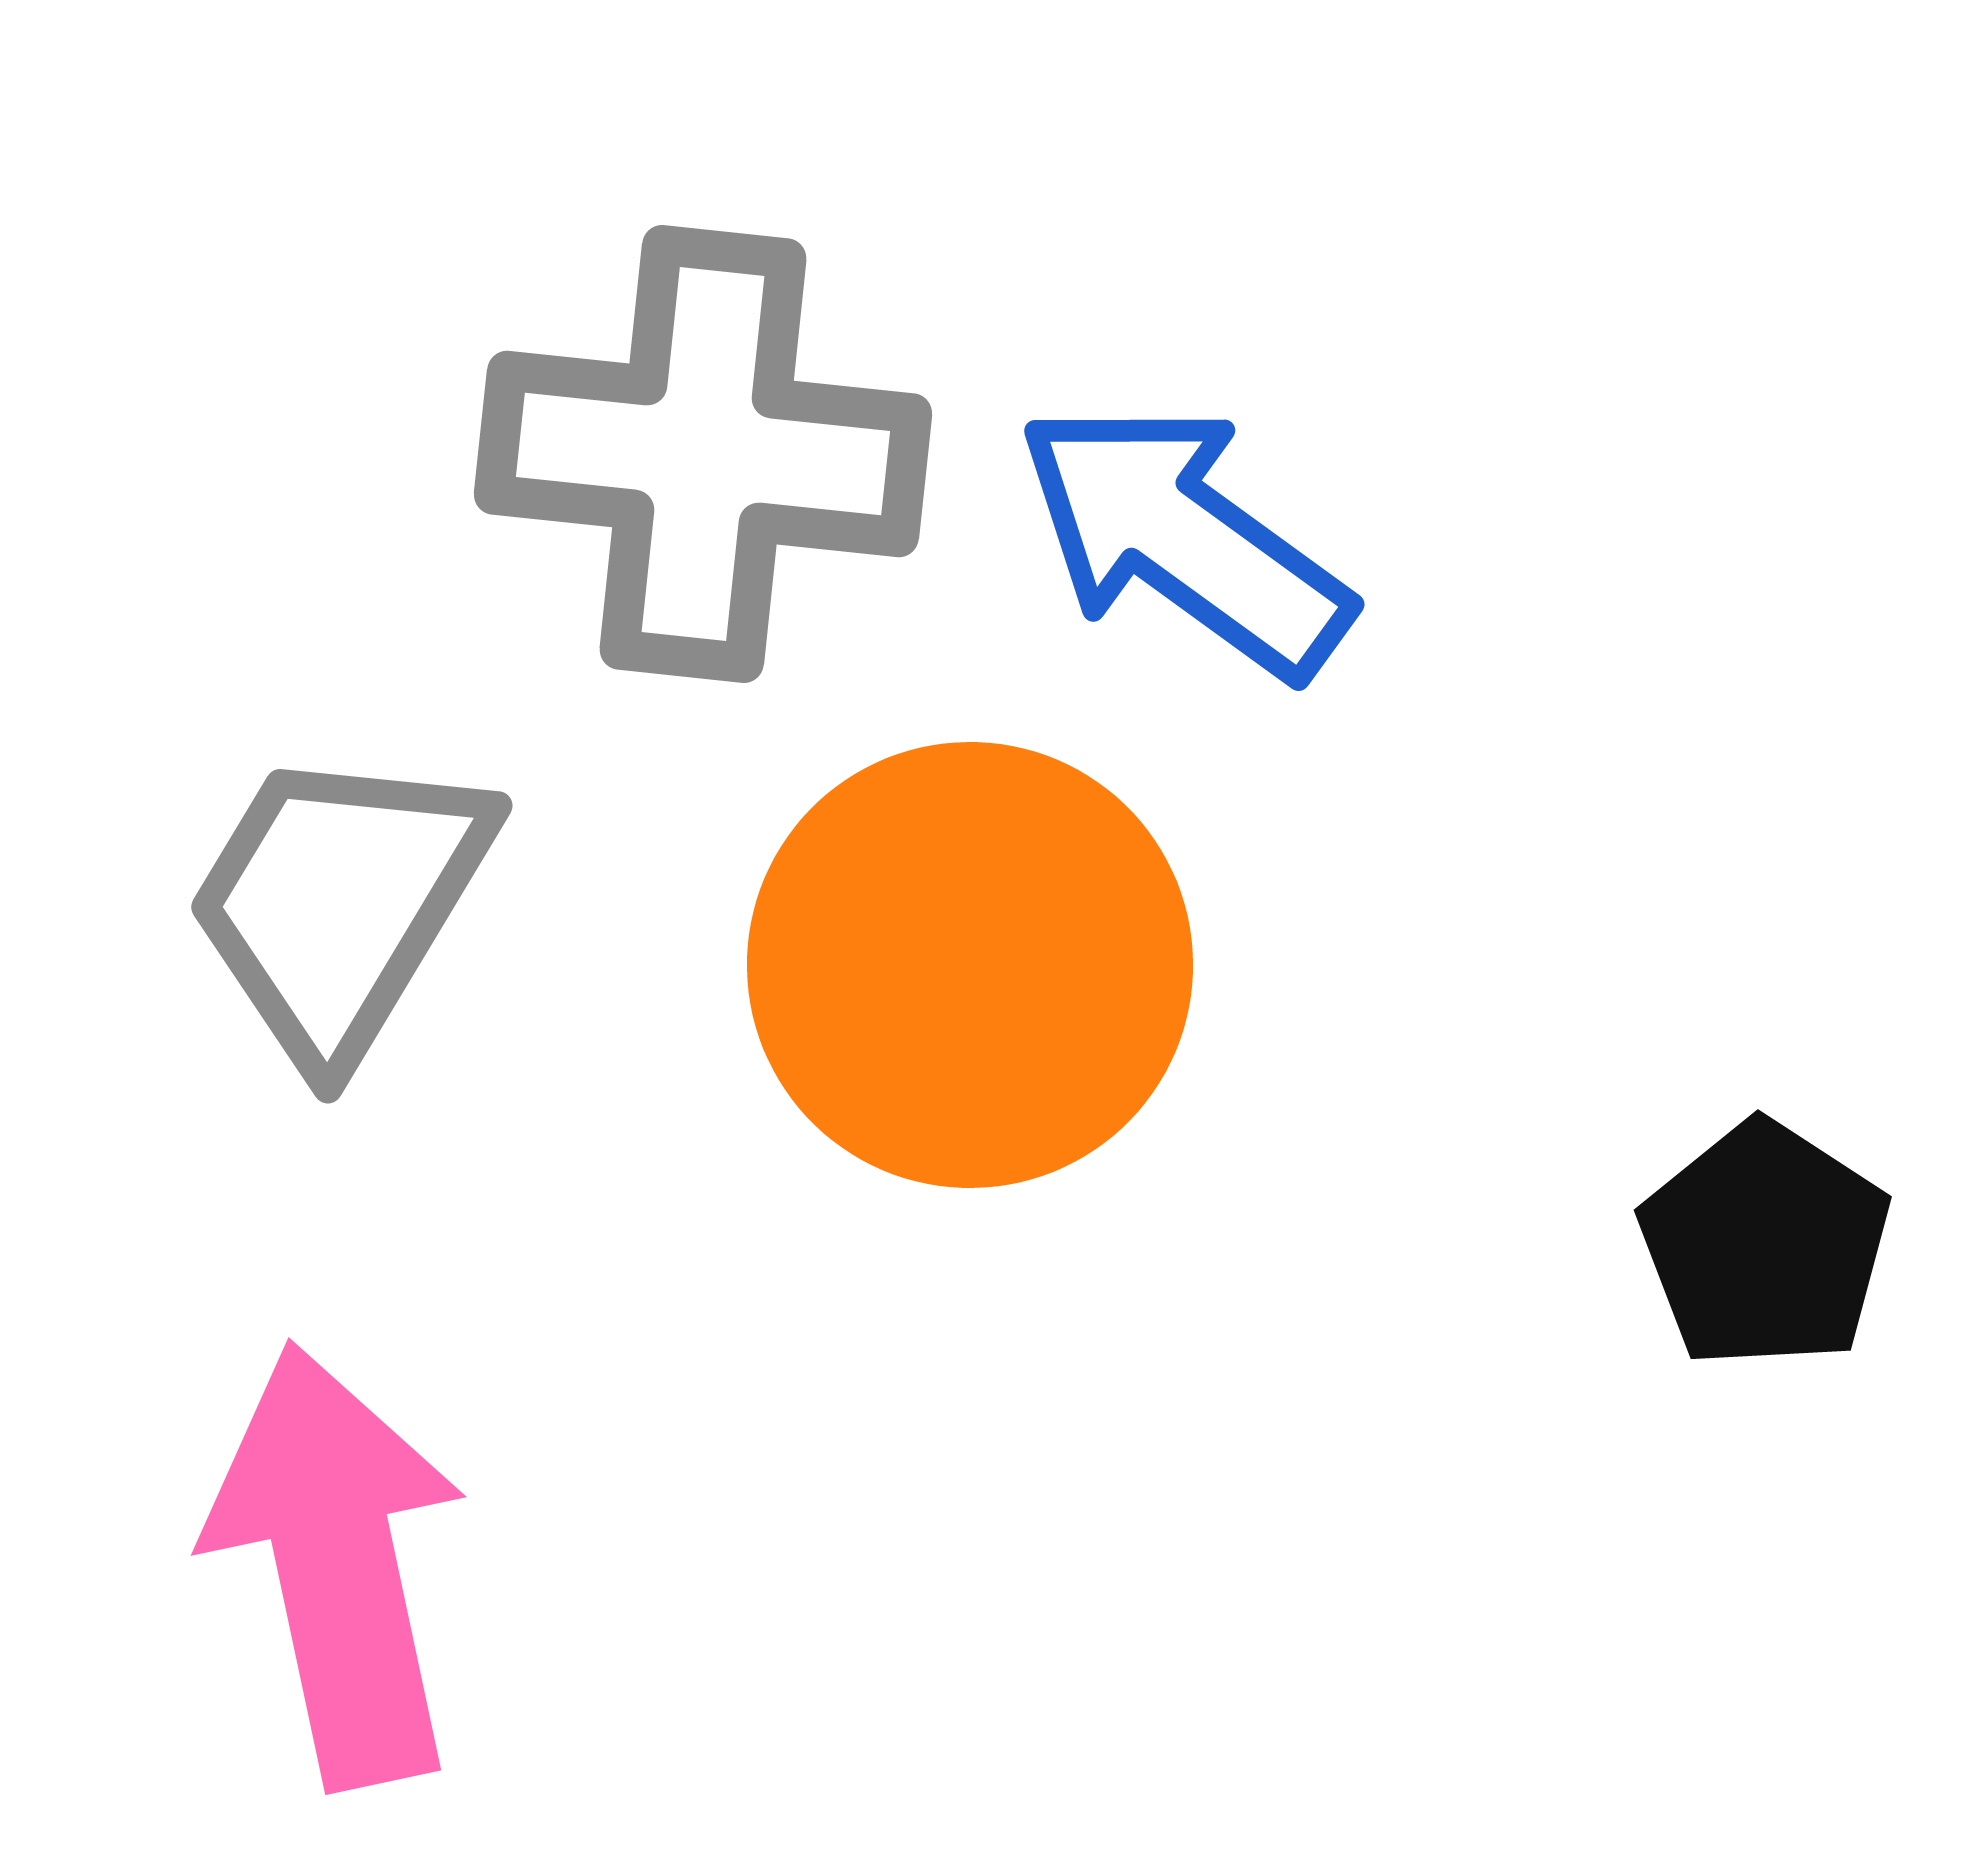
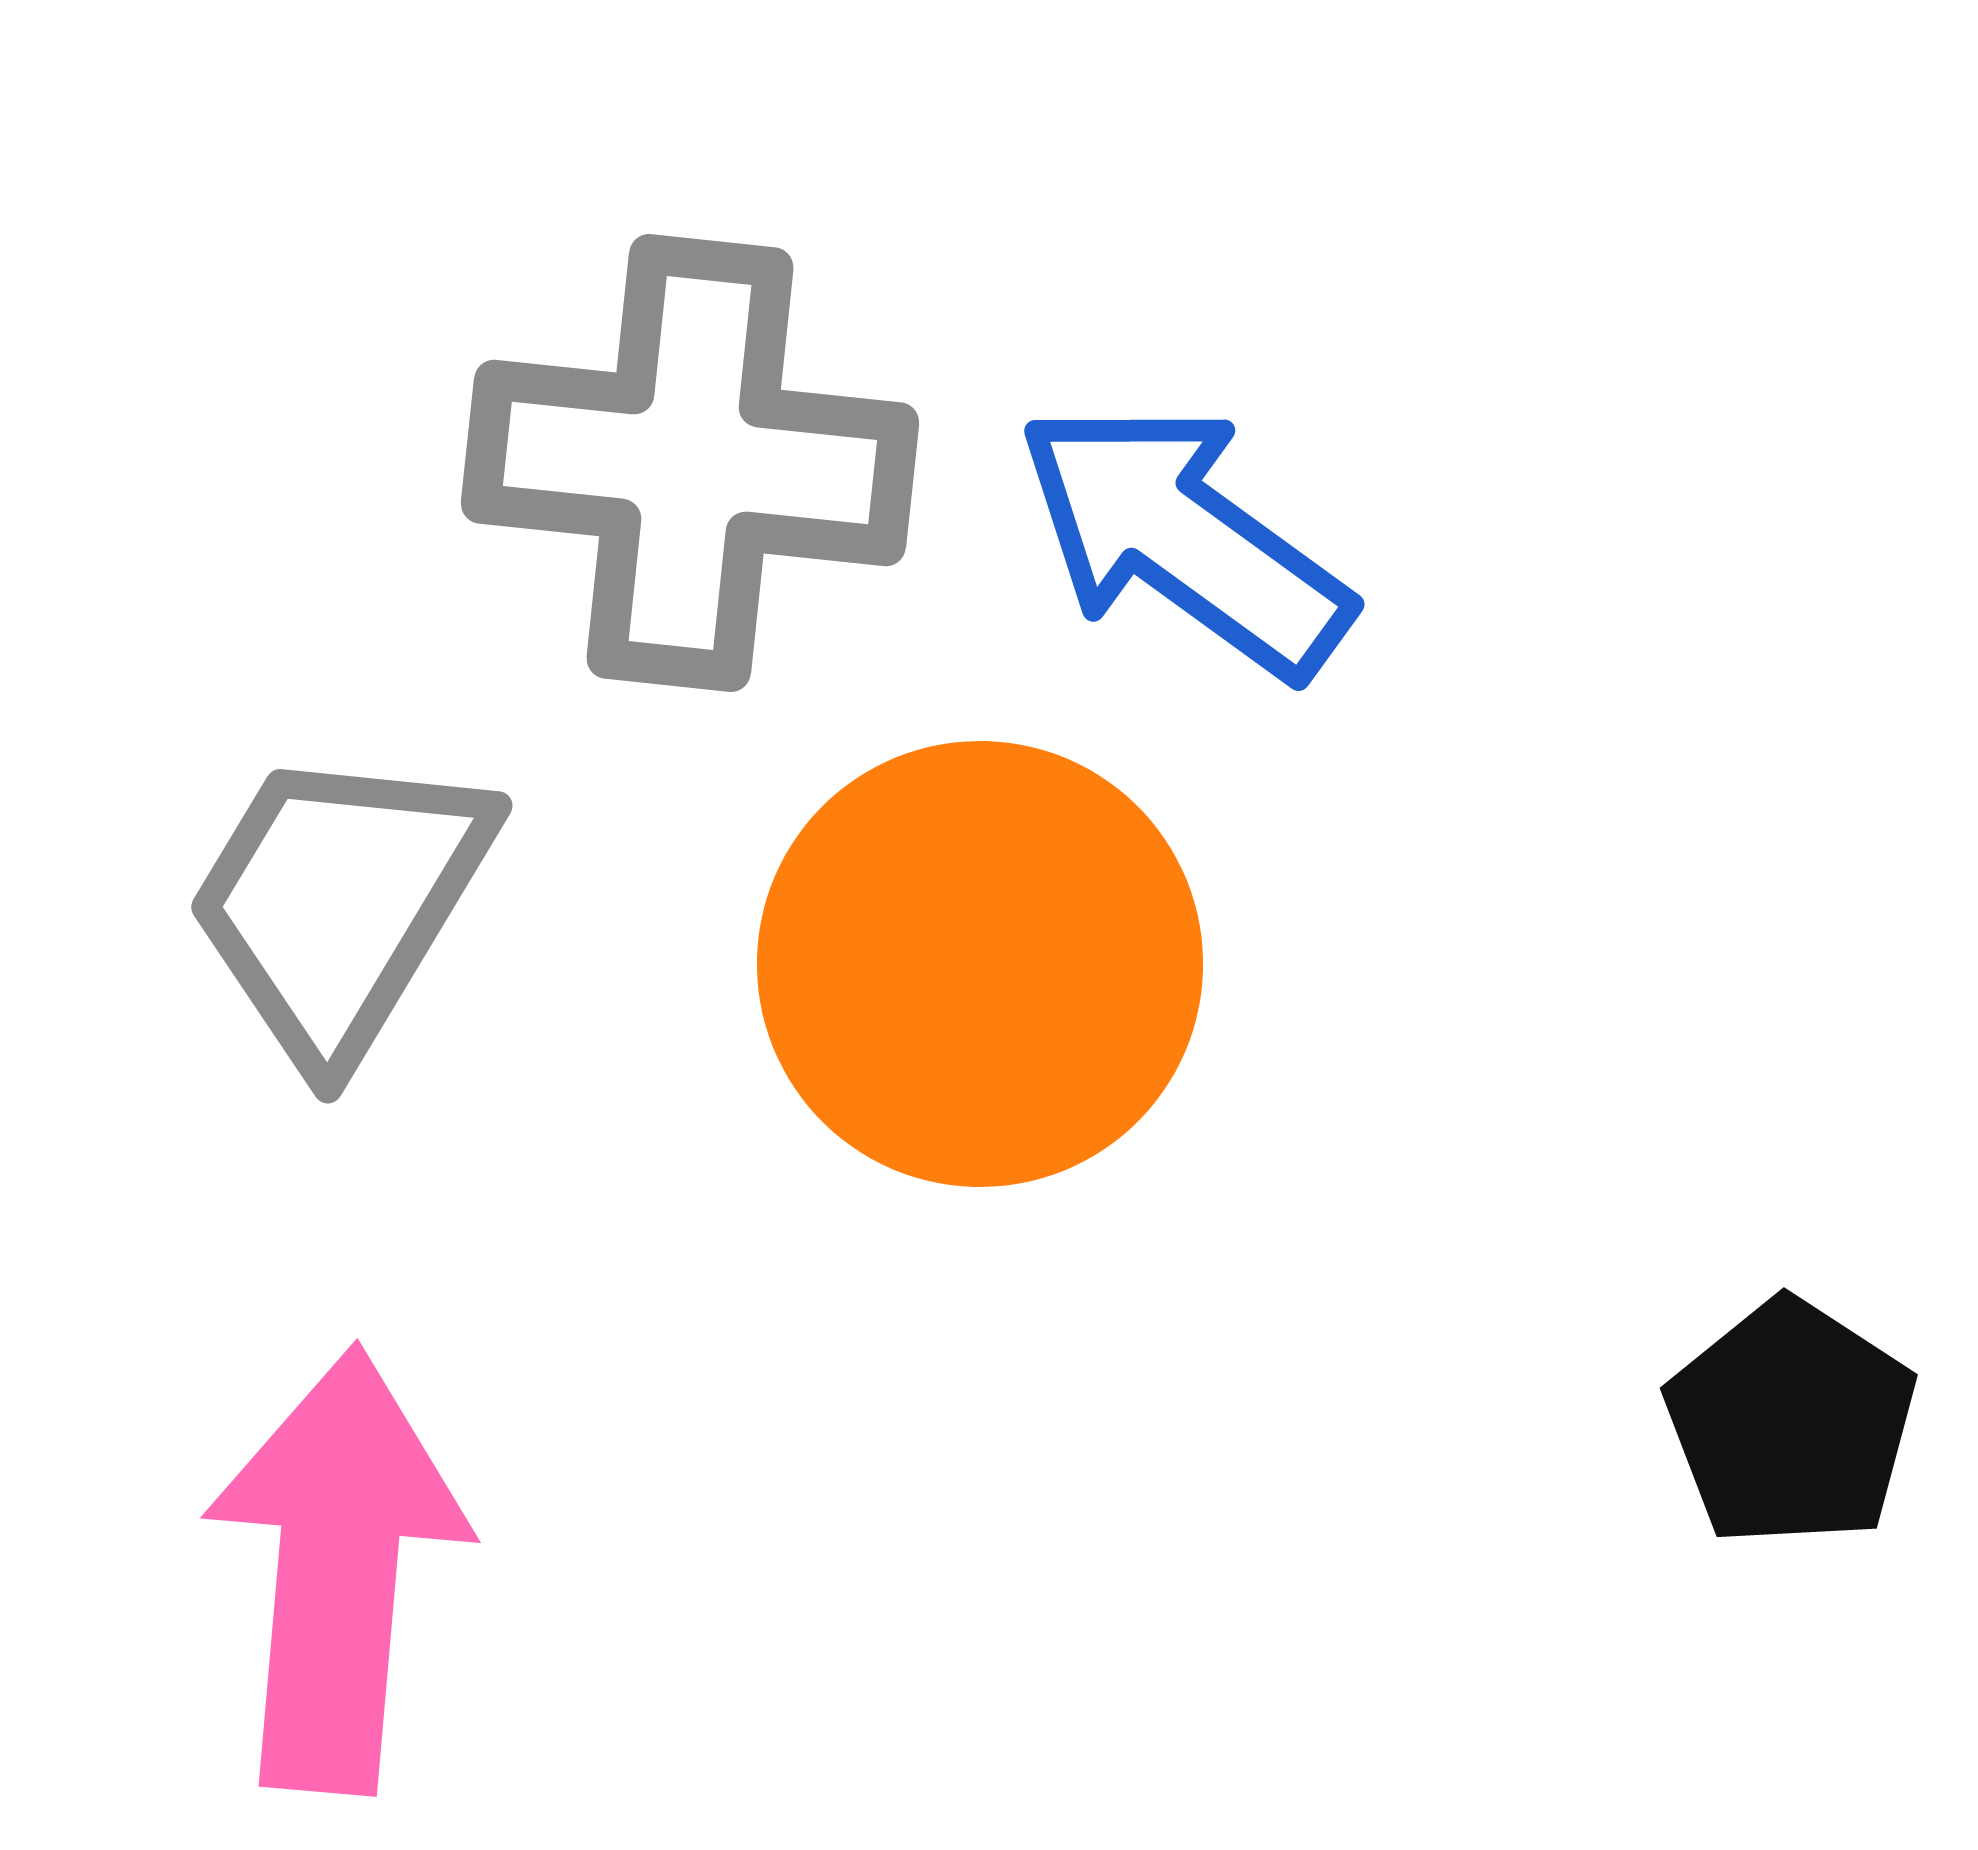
gray cross: moved 13 px left, 9 px down
orange circle: moved 10 px right, 1 px up
black pentagon: moved 26 px right, 178 px down
pink arrow: moved 5 px down; rotated 17 degrees clockwise
